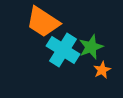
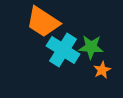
green star: rotated 25 degrees clockwise
